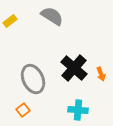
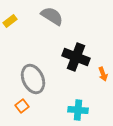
black cross: moved 2 px right, 11 px up; rotated 20 degrees counterclockwise
orange arrow: moved 2 px right
orange square: moved 1 px left, 4 px up
